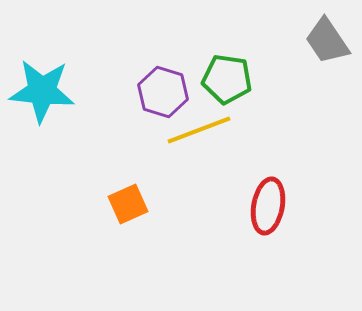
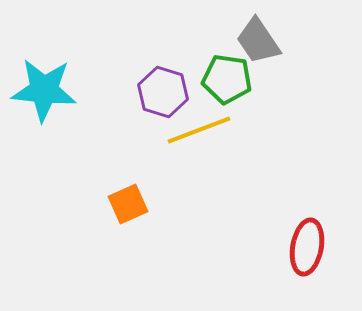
gray trapezoid: moved 69 px left
cyan star: moved 2 px right, 1 px up
red ellipse: moved 39 px right, 41 px down
